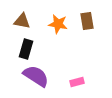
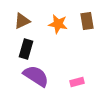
brown triangle: rotated 36 degrees counterclockwise
